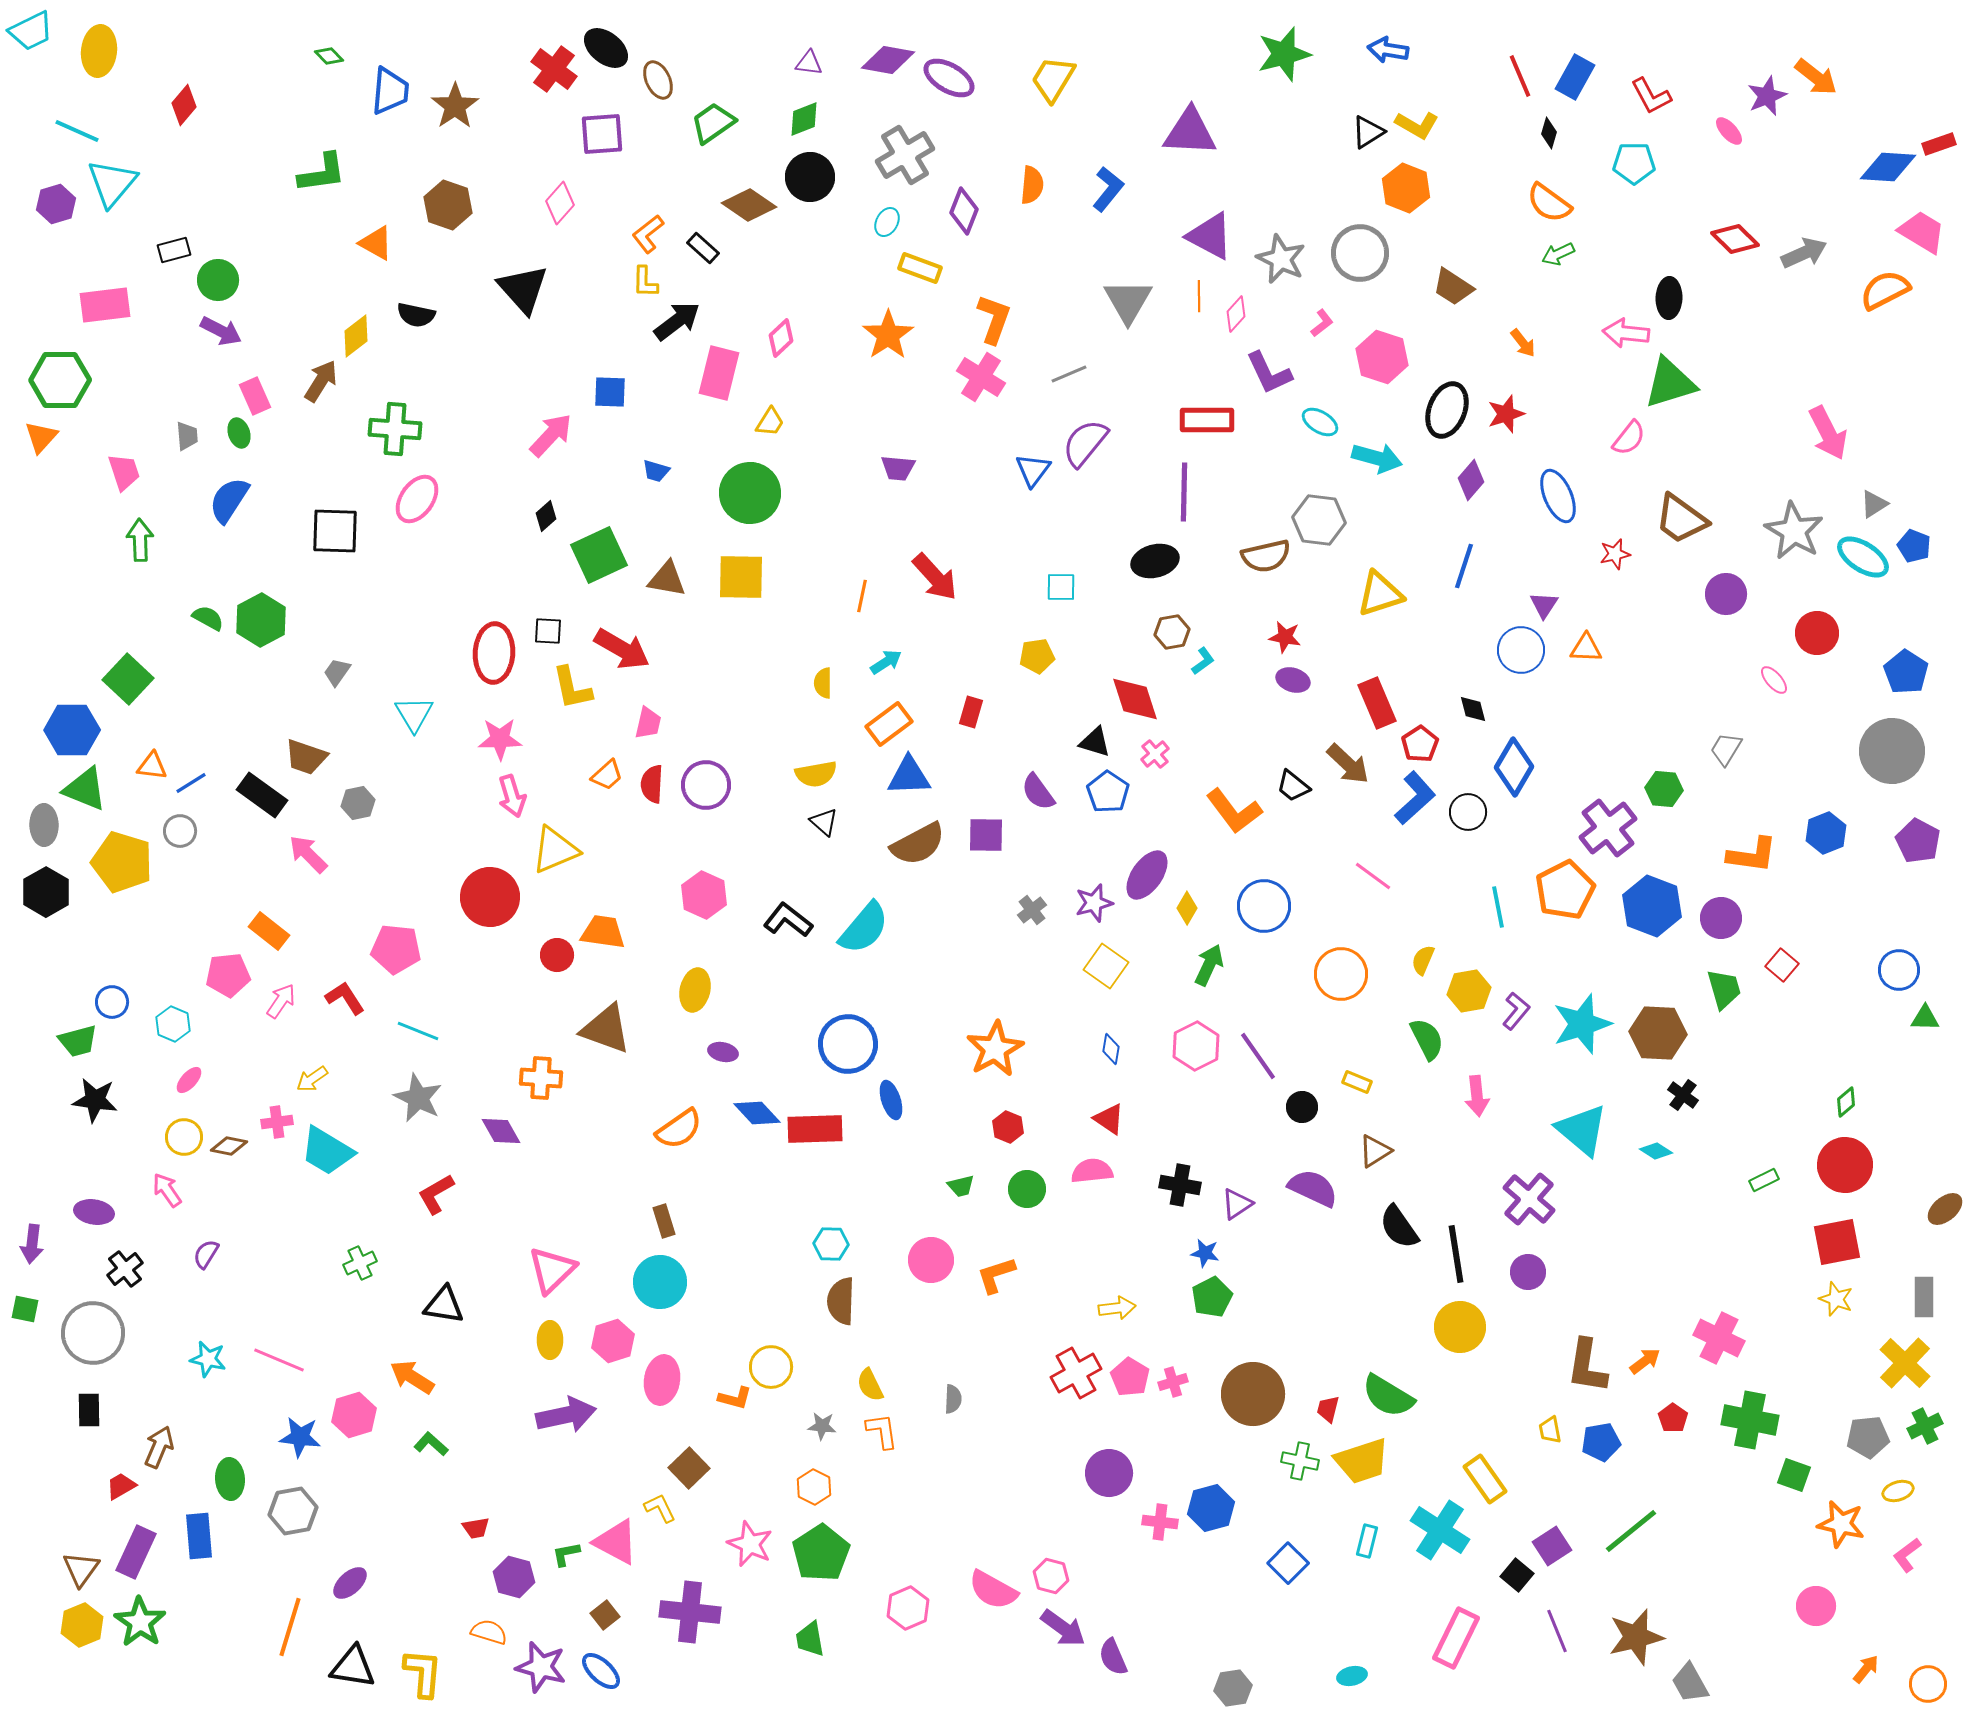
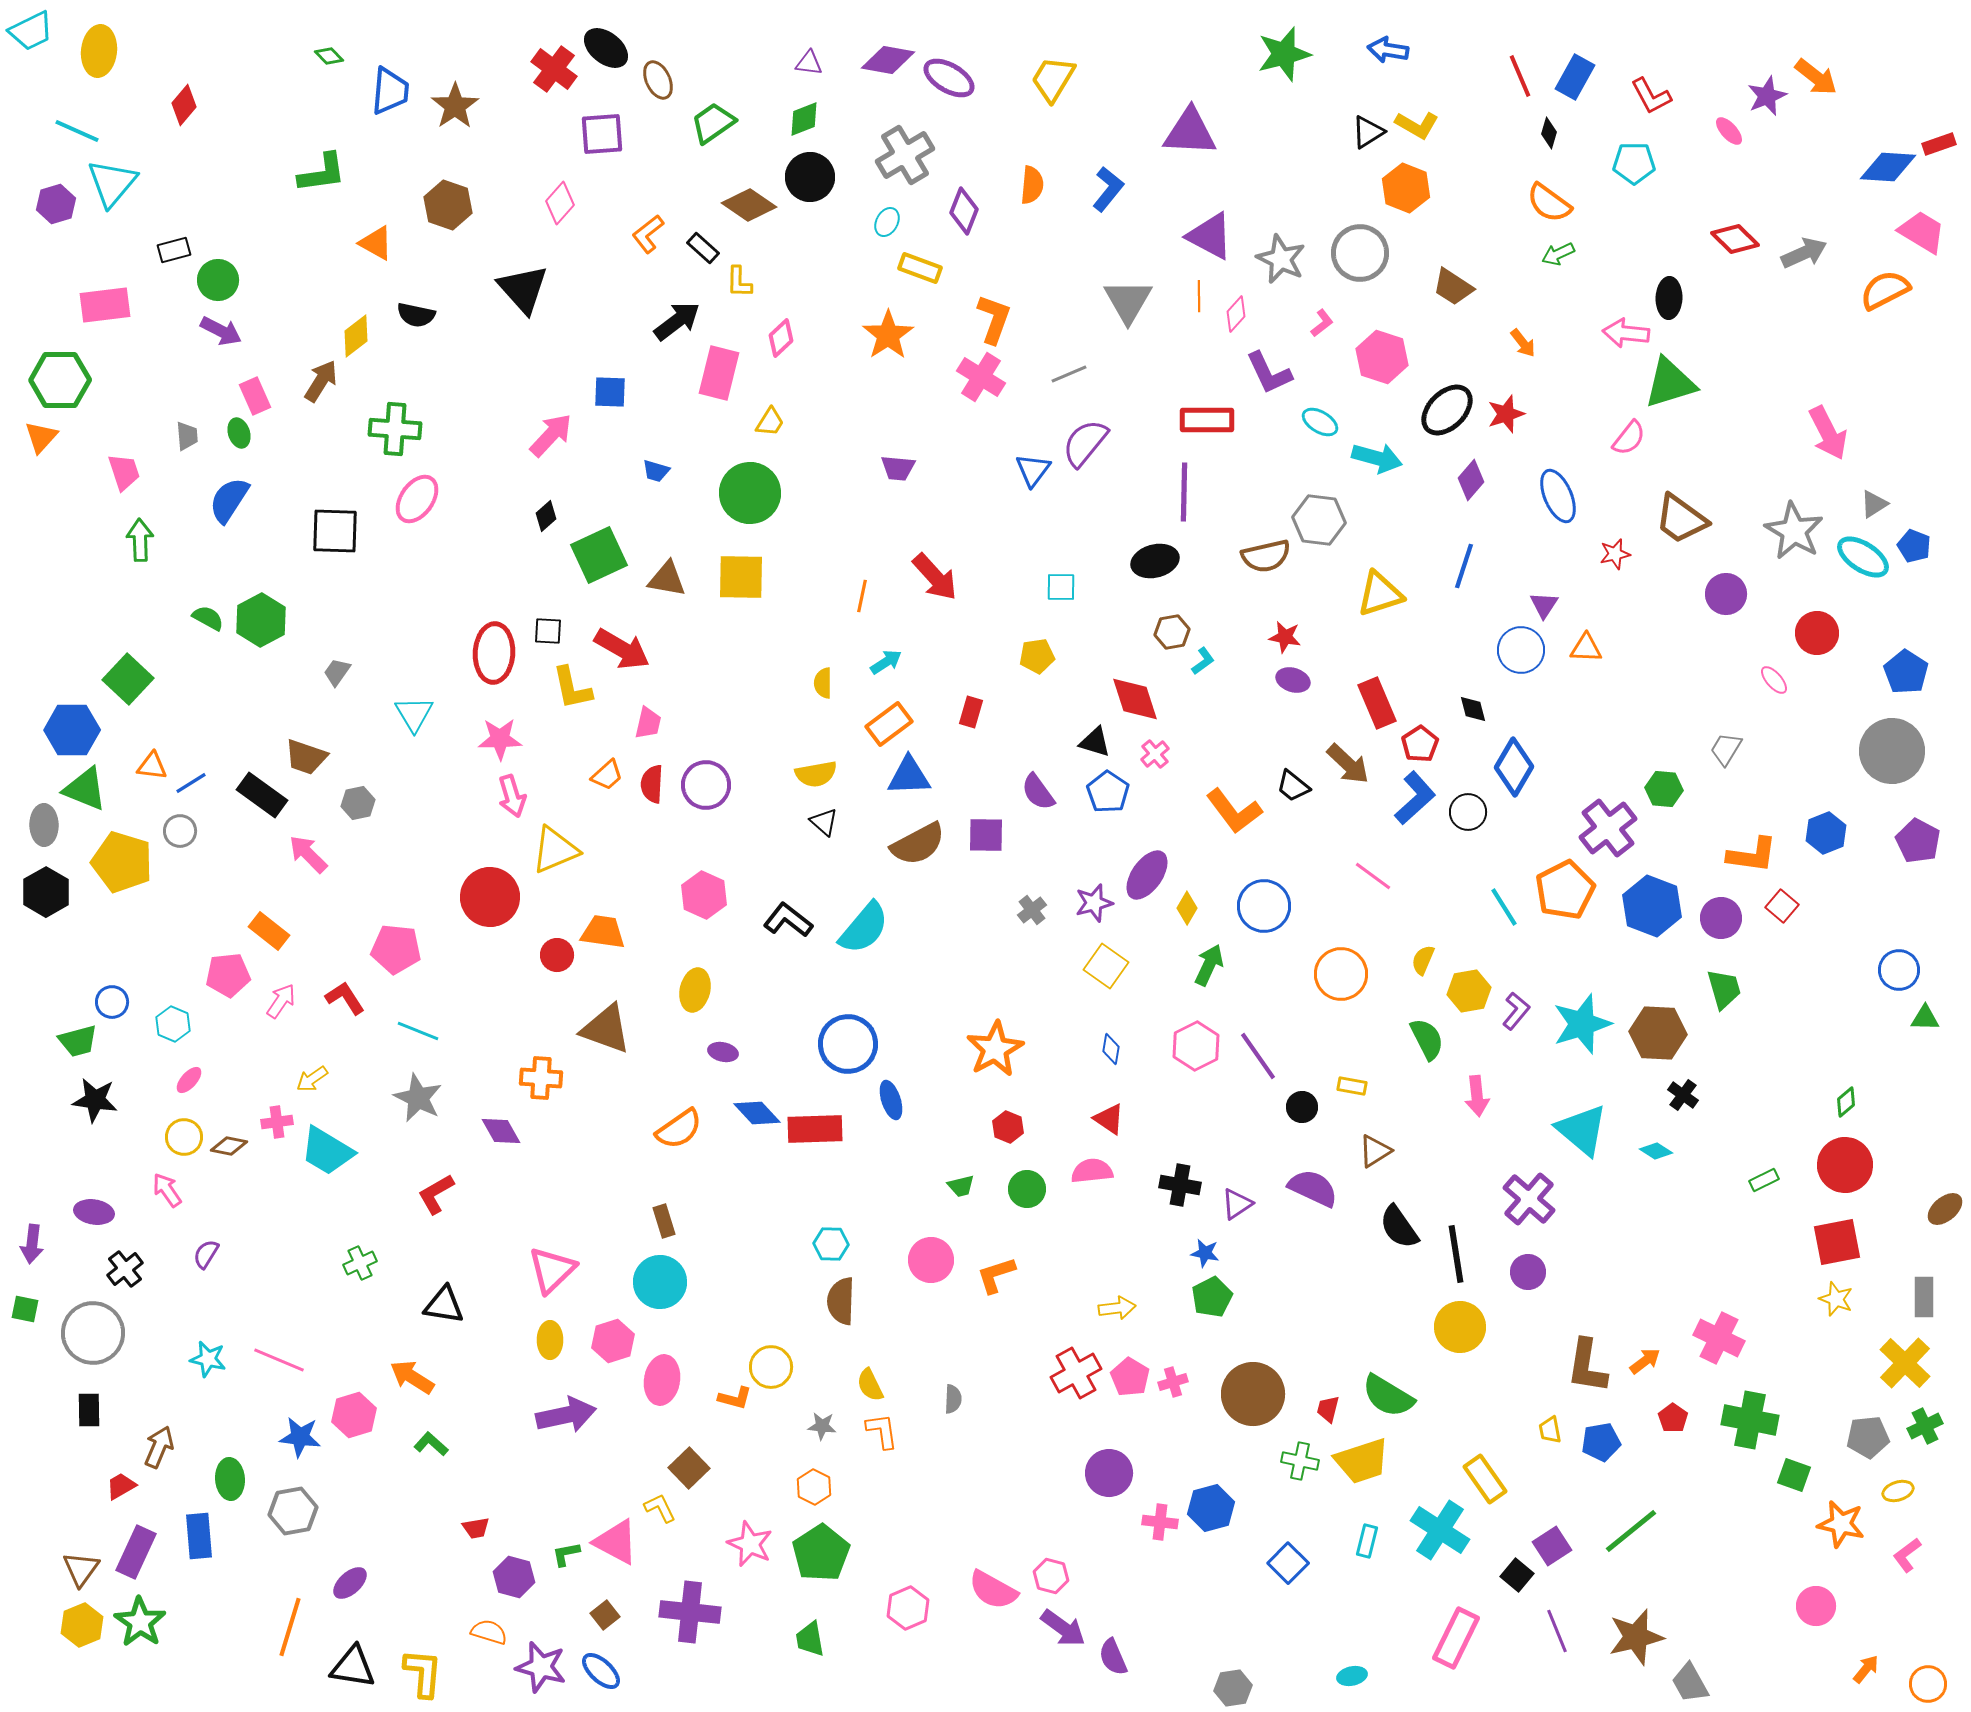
yellow L-shape at (645, 282): moved 94 px right
black ellipse at (1447, 410): rotated 24 degrees clockwise
cyan line at (1498, 907): moved 6 px right; rotated 21 degrees counterclockwise
red square at (1782, 965): moved 59 px up
yellow rectangle at (1357, 1082): moved 5 px left, 4 px down; rotated 12 degrees counterclockwise
